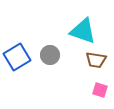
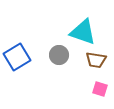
cyan triangle: moved 1 px down
gray circle: moved 9 px right
pink square: moved 1 px up
